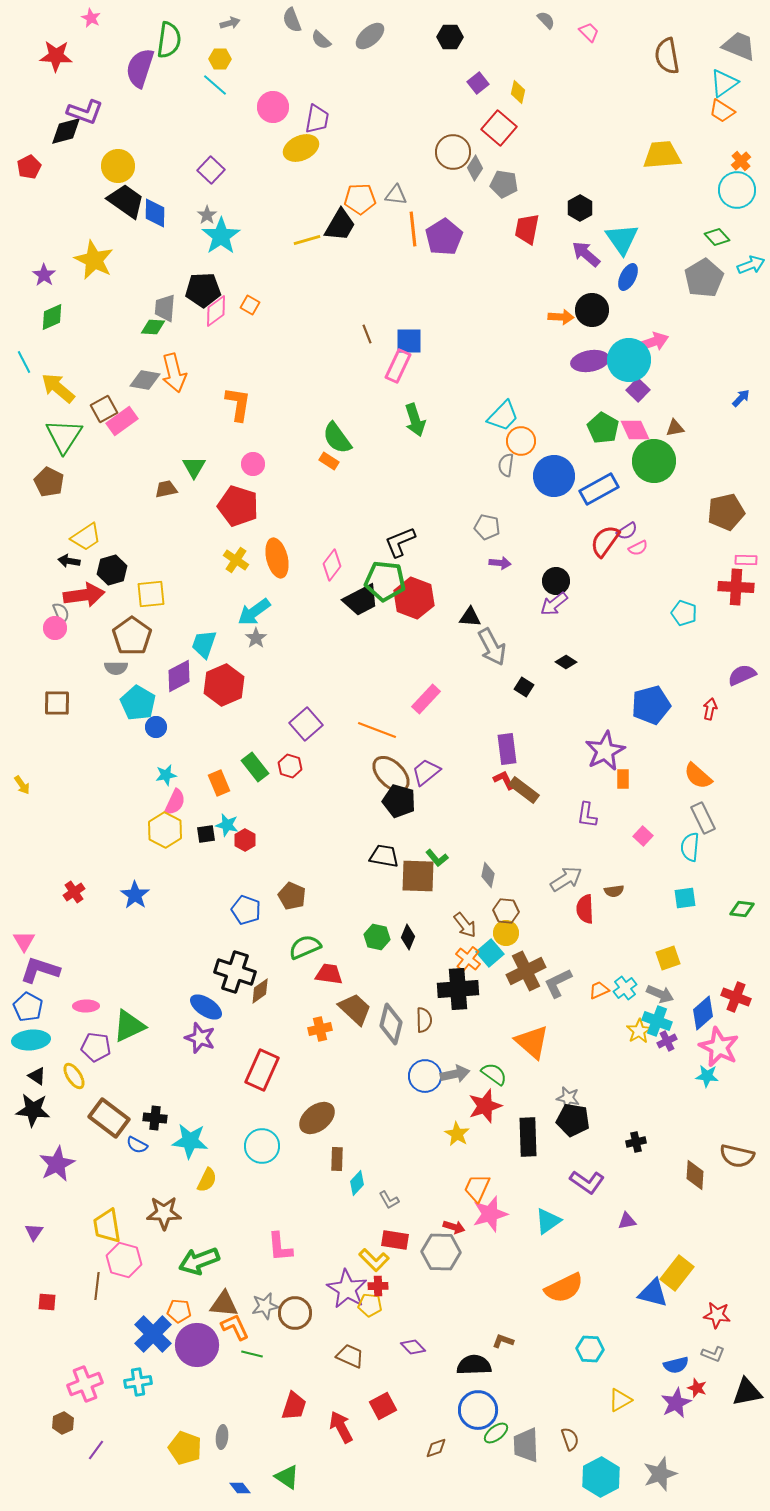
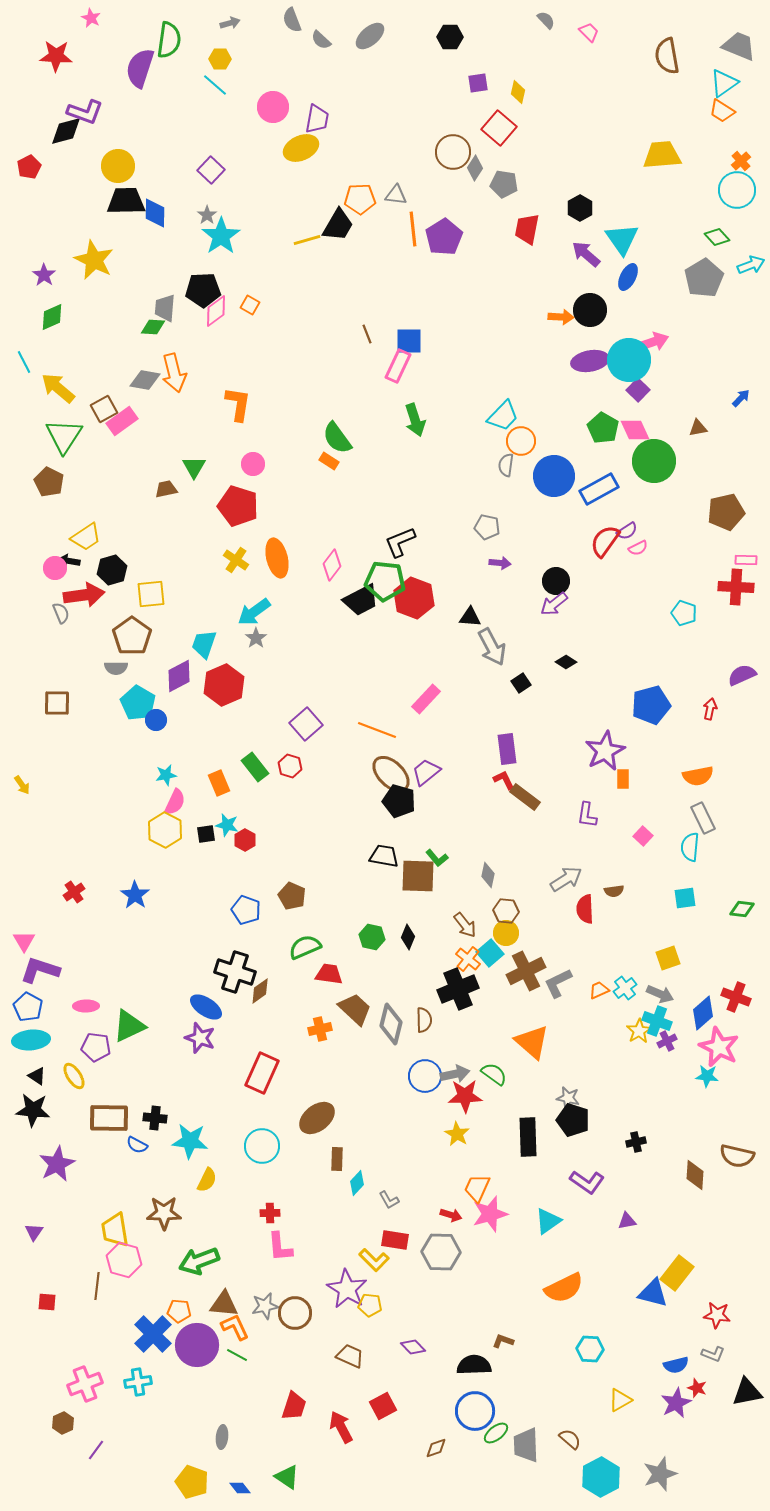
purple square at (478, 83): rotated 30 degrees clockwise
black trapezoid at (126, 201): rotated 36 degrees counterclockwise
black trapezoid at (340, 225): moved 2 px left
black circle at (592, 310): moved 2 px left
brown triangle at (675, 428): moved 23 px right
pink circle at (55, 628): moved 60 px up
black square at (524, 687): moved 3 px left, 4 px up; rotated 24 degrees clockwise
blue circle at (156, 727): moved 7 px up
orange semicircle at (698, 776): rotated 52 degrees counterclockwise
brown rectangle at (524, 790): moved 1 px right, 7 px down
green hexagon at (377, 937): moved 5 px left
black cross at (458, 989): rotated 18 degrees counterclockwise
red rectangle at (262, 1070): moved 3 px down
red star at (485, 1106): moved 20 px left, 10 px up; rotated 16 degrees clockwise
brown rectangle at (109, 1118): rotated 36 degrees counterclockwise
black pentagon at (573, 1120): rotated 8 degrees clockwise
yellow trapezoid at (107, 1226): moved 8 px right, 4 px down
red arrow at (454, 1227): moved 3 px left, 12 px up
red cross at (378, 1286): moved 108 px left, 73 px up
green line at (252, 1354): moved 15 px left, 1 px down; rotated 15 degrees clockwise
blue circle at (478, 1410): moved 3 px left, 1 px down
brown semicircle at (570, 1439): rotated 30 degrees counterclockwise
yellow pentagon at (185, 1448): moved 7 px right, 34 px down
